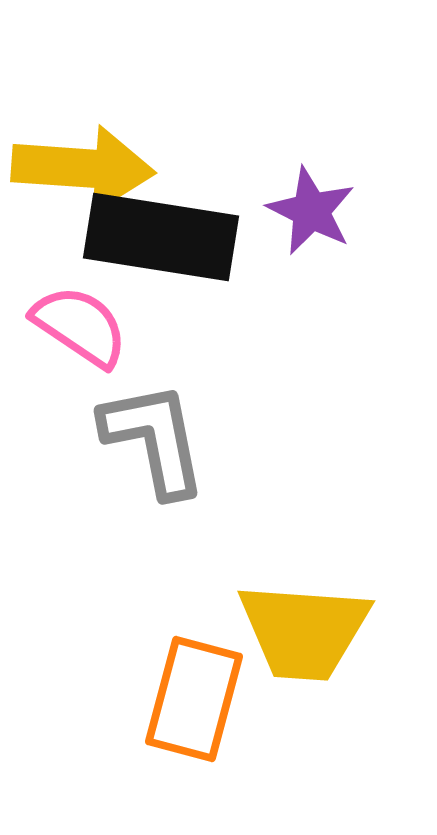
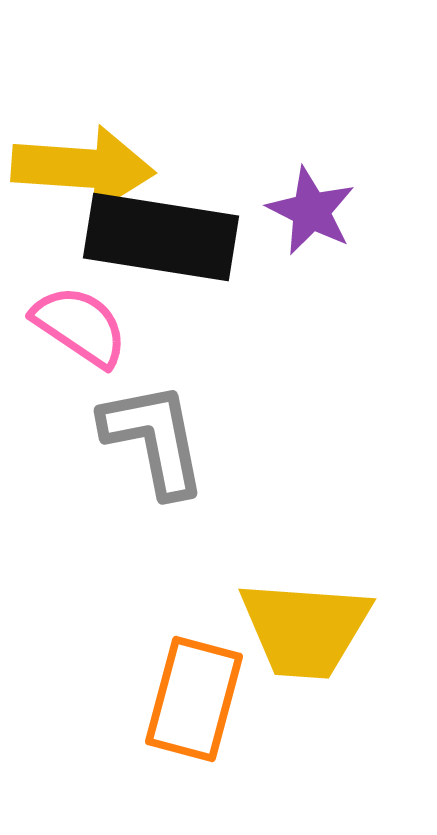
yellow trapezoid: moved 1 px right, 2 px up
